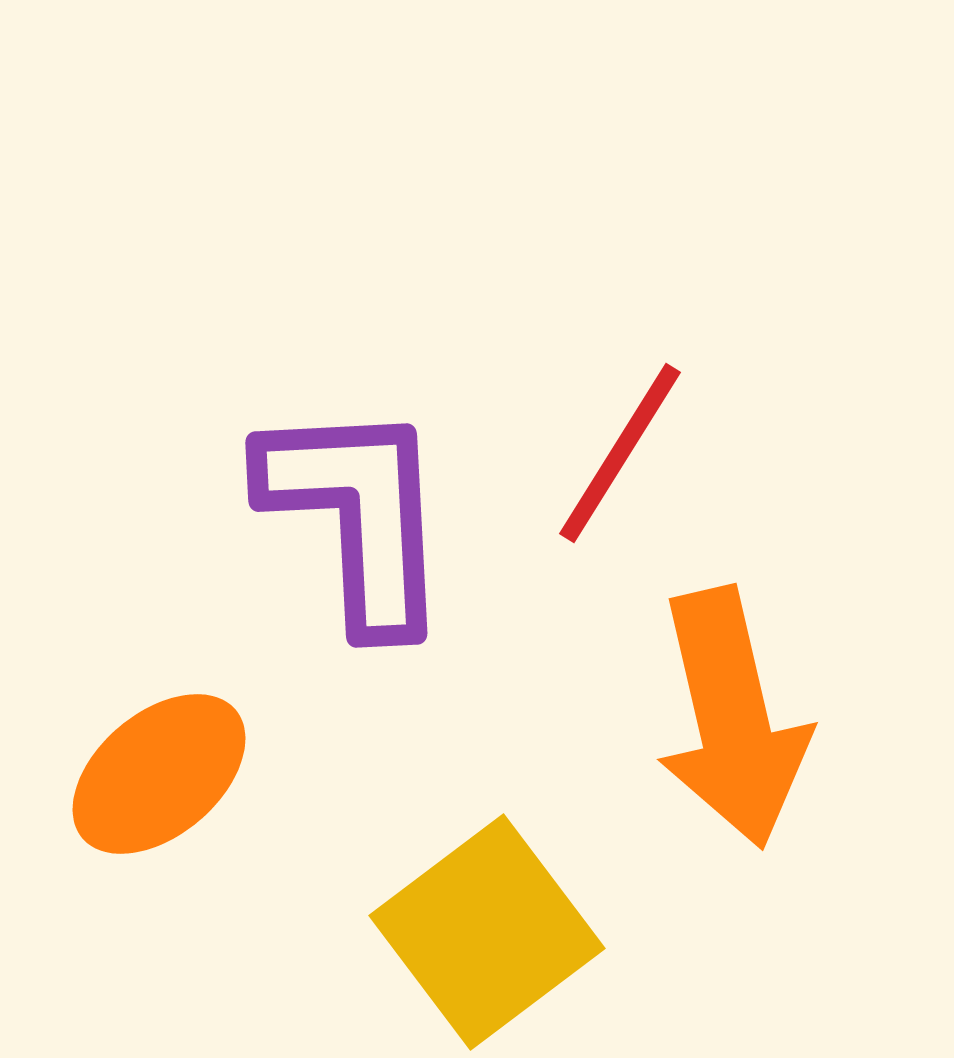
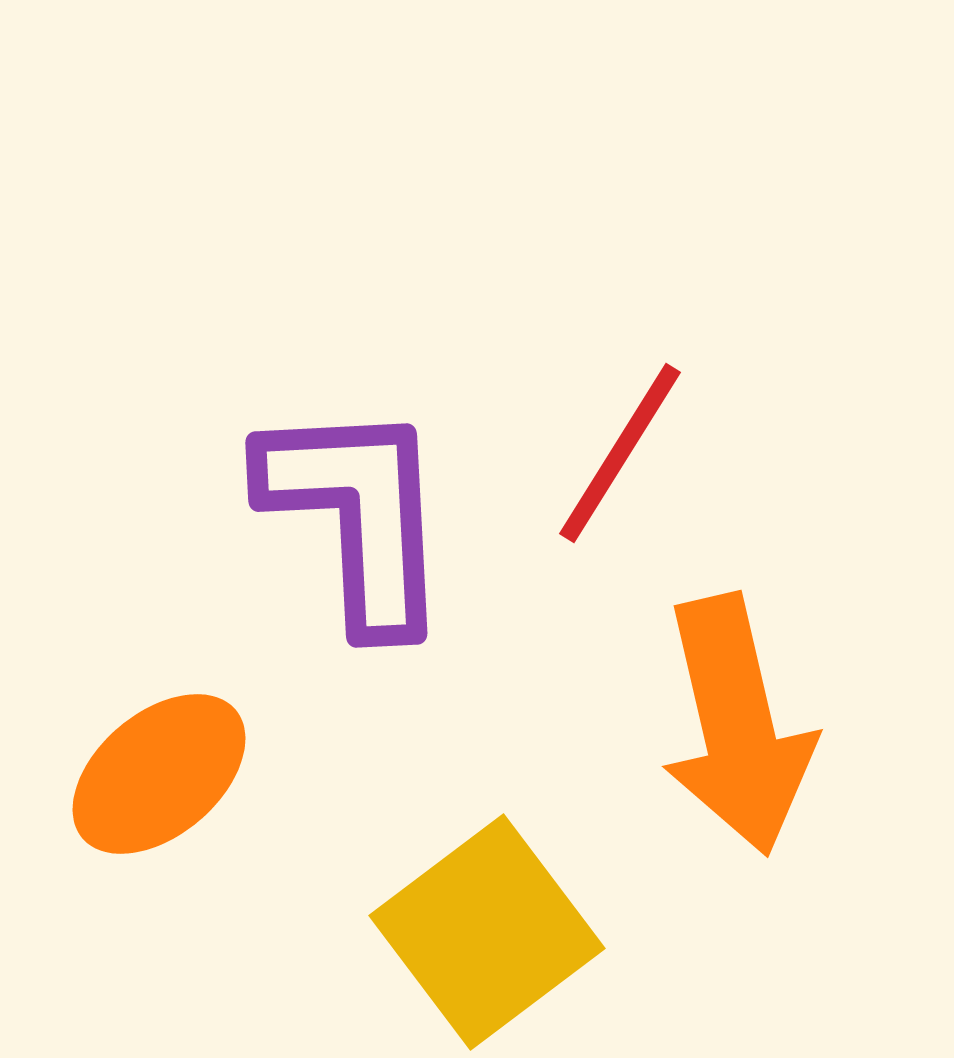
orange arrow: moved 5 px right, 7 px down
